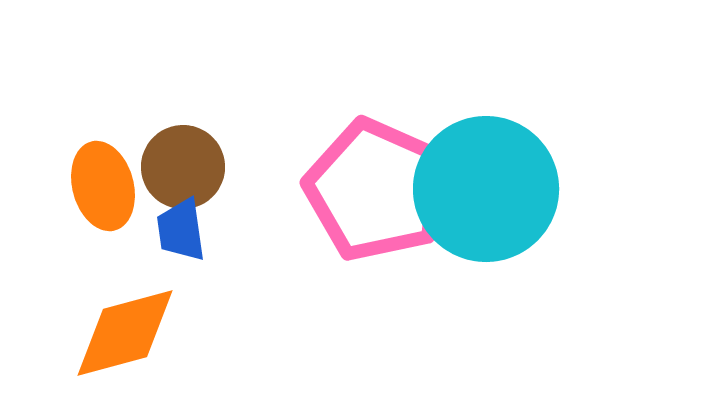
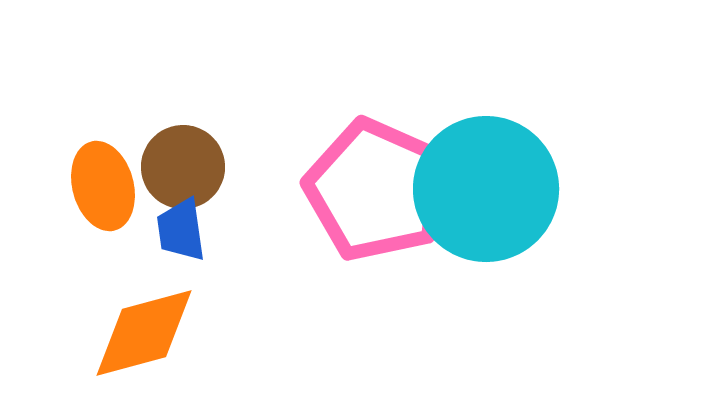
orange diamond: moved 19 px right
